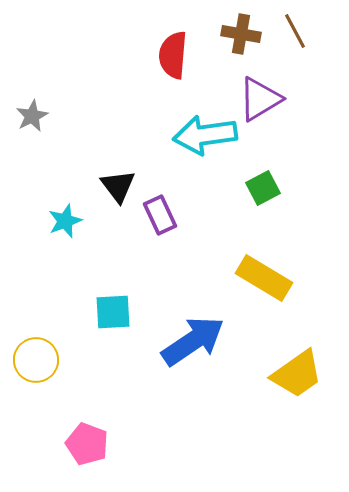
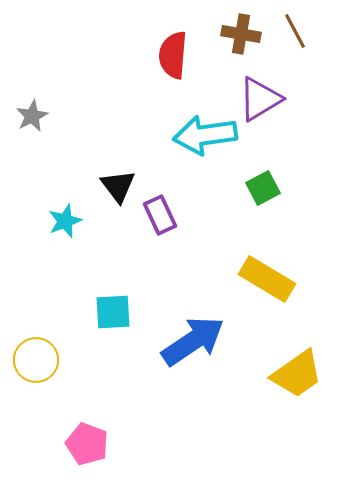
yellow rectangle: moved 3 px right, 1 px down
